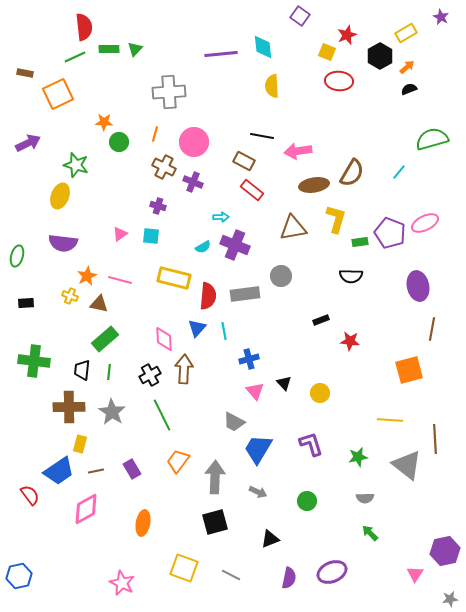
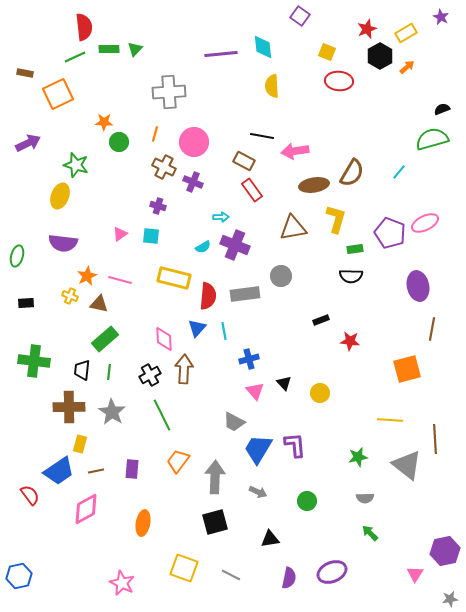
red star at (347, 35): moved 20 px right, 6 px up
black semicircle at (409, 89): moved 33 px right, 20 px down
pink arrow at (298, 151): moved 3 px left
red rectangle at (252, 190): rotated 15 degrees clockwise
green rectangle at (360, 242): moved 5 px left, 7 px down
orange square at (409, 370): moved 2 px left, 1 px up
purple L-shape at (311, 444): moved 16 px left, 1 px down; rotated 12 degrees clockwise
purple rectangle at (132, 469): rotated 36 degrees clockwise
black triangle at (270, 539): rotated 12 degrees clockwise
